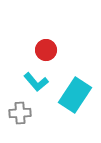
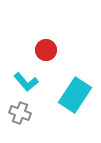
cyan L-shape: moved 10 px left
gray cross: rotated 25 degrees clockwise
